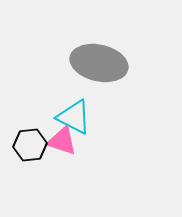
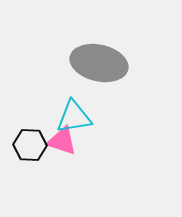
cyan triangle: rotated 36 degrees counterclockwise
black hexagon: rotated 8 degrees clockwise
